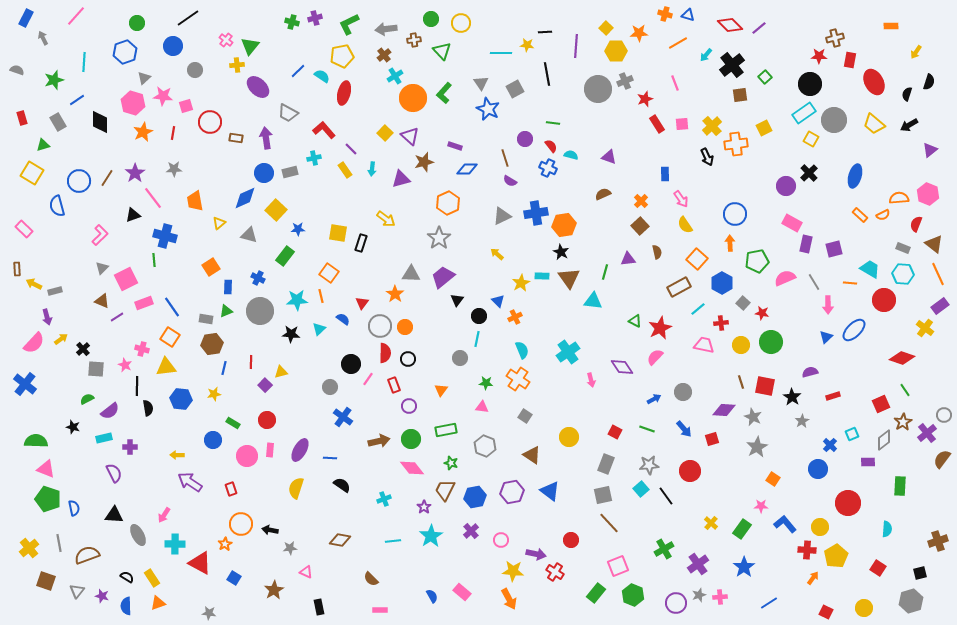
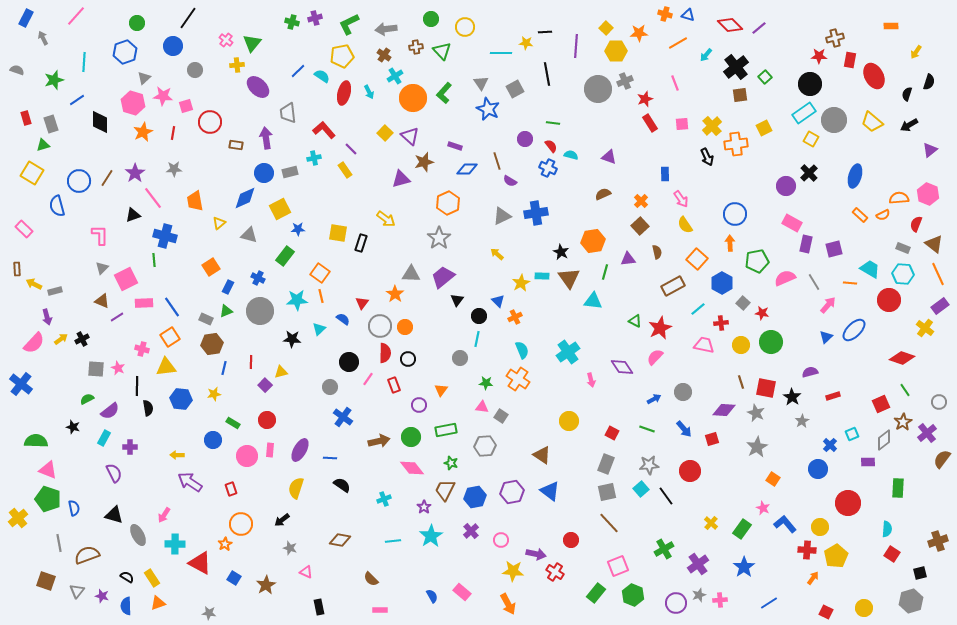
black line at (188, 18): rotated 20 degrees counterclockwise
yellow circle at (461, 23): moved 4 px right, 4 px down
brown cross at (414, 40): moved 2 px right, 7 px down
yellow star at (527, 45): moved 1 px left, 2 px up
green triangle at (250, 46): moved 2 px right, 3 px up
brown cross at (384, 55): rotated 16 degrees counterclockwise
black cross at (732, 65): moved 4 px right, 2 px down
red ellipse at (874, 82): moved 6 px up
gray trapezoid at (288, 113): rotated 55 degrees clockwise
red rectangle at (22, 118): moved 4 px right
gray rectangle at (58, 122): moved 7 px left, 2 px down; rotated 12 degrees clockwise
red rectangle at (657, 124): moved 7 px left, 1 px up
yellow trapezoid at (874, 124): moved 2 px left, 2 px up
brown rectangle at (236, 138): moved 7 px down
brown line at (505, 158): moved 8 px left, 3 px down
cyan arrow at (372, 169): moved 3 px left, 77 px up; rotated 32 degrees counterclockwise
yellow square at (276, 210): moved 4 px right, 1 px up; rotated 20 degrees clockwise
orange hexagon at (564, 225): moved 29 px right, 16 px down
pink L-shape at (100, 235): rotated 45 degrees counterclockwise
orange square at (329, 273): moved 9 px left
blue rectangle at (228, 287): rotated 24 degrees clockwise
brown rectangle at (679, 287): moved 6 px left, 1 px up
red circle at (884, 300): moved 5 px right
pink rectangle at (144, 303): rotated 18 degrees clockwise
pink arrow at (828, 305): rotated 138 degrees counterclockwise
gray rectangle at (206, 319): rotated 16 degrees clockwise
black star at (291, 334): moved 1 px right, 5 px down
orange square at (170, 337): rotated 24 degrees clockwise
black cross at (83, 349): moved 1 px left, 10 px up; rotated 16 degrees clockwise
black circle at (351, 364): moved 2 px left, 2 px up
pink star at (125, 365): moved 7 px left, 3 px down
blue cross at (25, 384): moved 4 px left
red square at (765, 386): moved 1 px right, 2 px down
purple circle at (409, 406): moved 10 px right, 1 px up
gray circle at (944, 415): moved 5 px left, 13 px up
gray square at (525, 416): moved 24 px left
gray star at (753, 417): moved 3 px right, 4 px up
red square at (615, 432): moved 3 px left, 1 px down
yellow circle at (569, 437): moved 16 px up
cyan rectangle at (104, 438): rotated 49 degrees counterclockwise
green circle at (411, 439): moved 2 px up
gray hexagon at (485, 446): rotated 25 degrees counterclockwise
brown triangle at (532, 455): moved 10 px right
pink triangle at (46, 469): moved 2 px right, 1 px down
green rectangle at (900, 486): moved 2 px left, 2 px down
gray square at (603, 495): moved 4 px right, 3 px up
pink star at (761, 506): moved 2 px right, 2 px down; rotated 24 degrees clockwise
black triangle at (114, 515): rotated 12 degrees clockwise
black arrow at (270, 530): moved 12 px right, 10 px up; rotated 49 degrees counterclockwise
yellow cross at (29, 548): moved 11 px left, 30 px up
gray star at (290, 548): rotated 24 degrees clockwise
red square at (878, 568): moved 14 px right, 14 px up
brown star at (274, 590): moved 8 px left, 5 px up
pink cross at (720, 597): moved 3 px down
orange arrow at (509, 599): moved 1 px left, 5 px down
